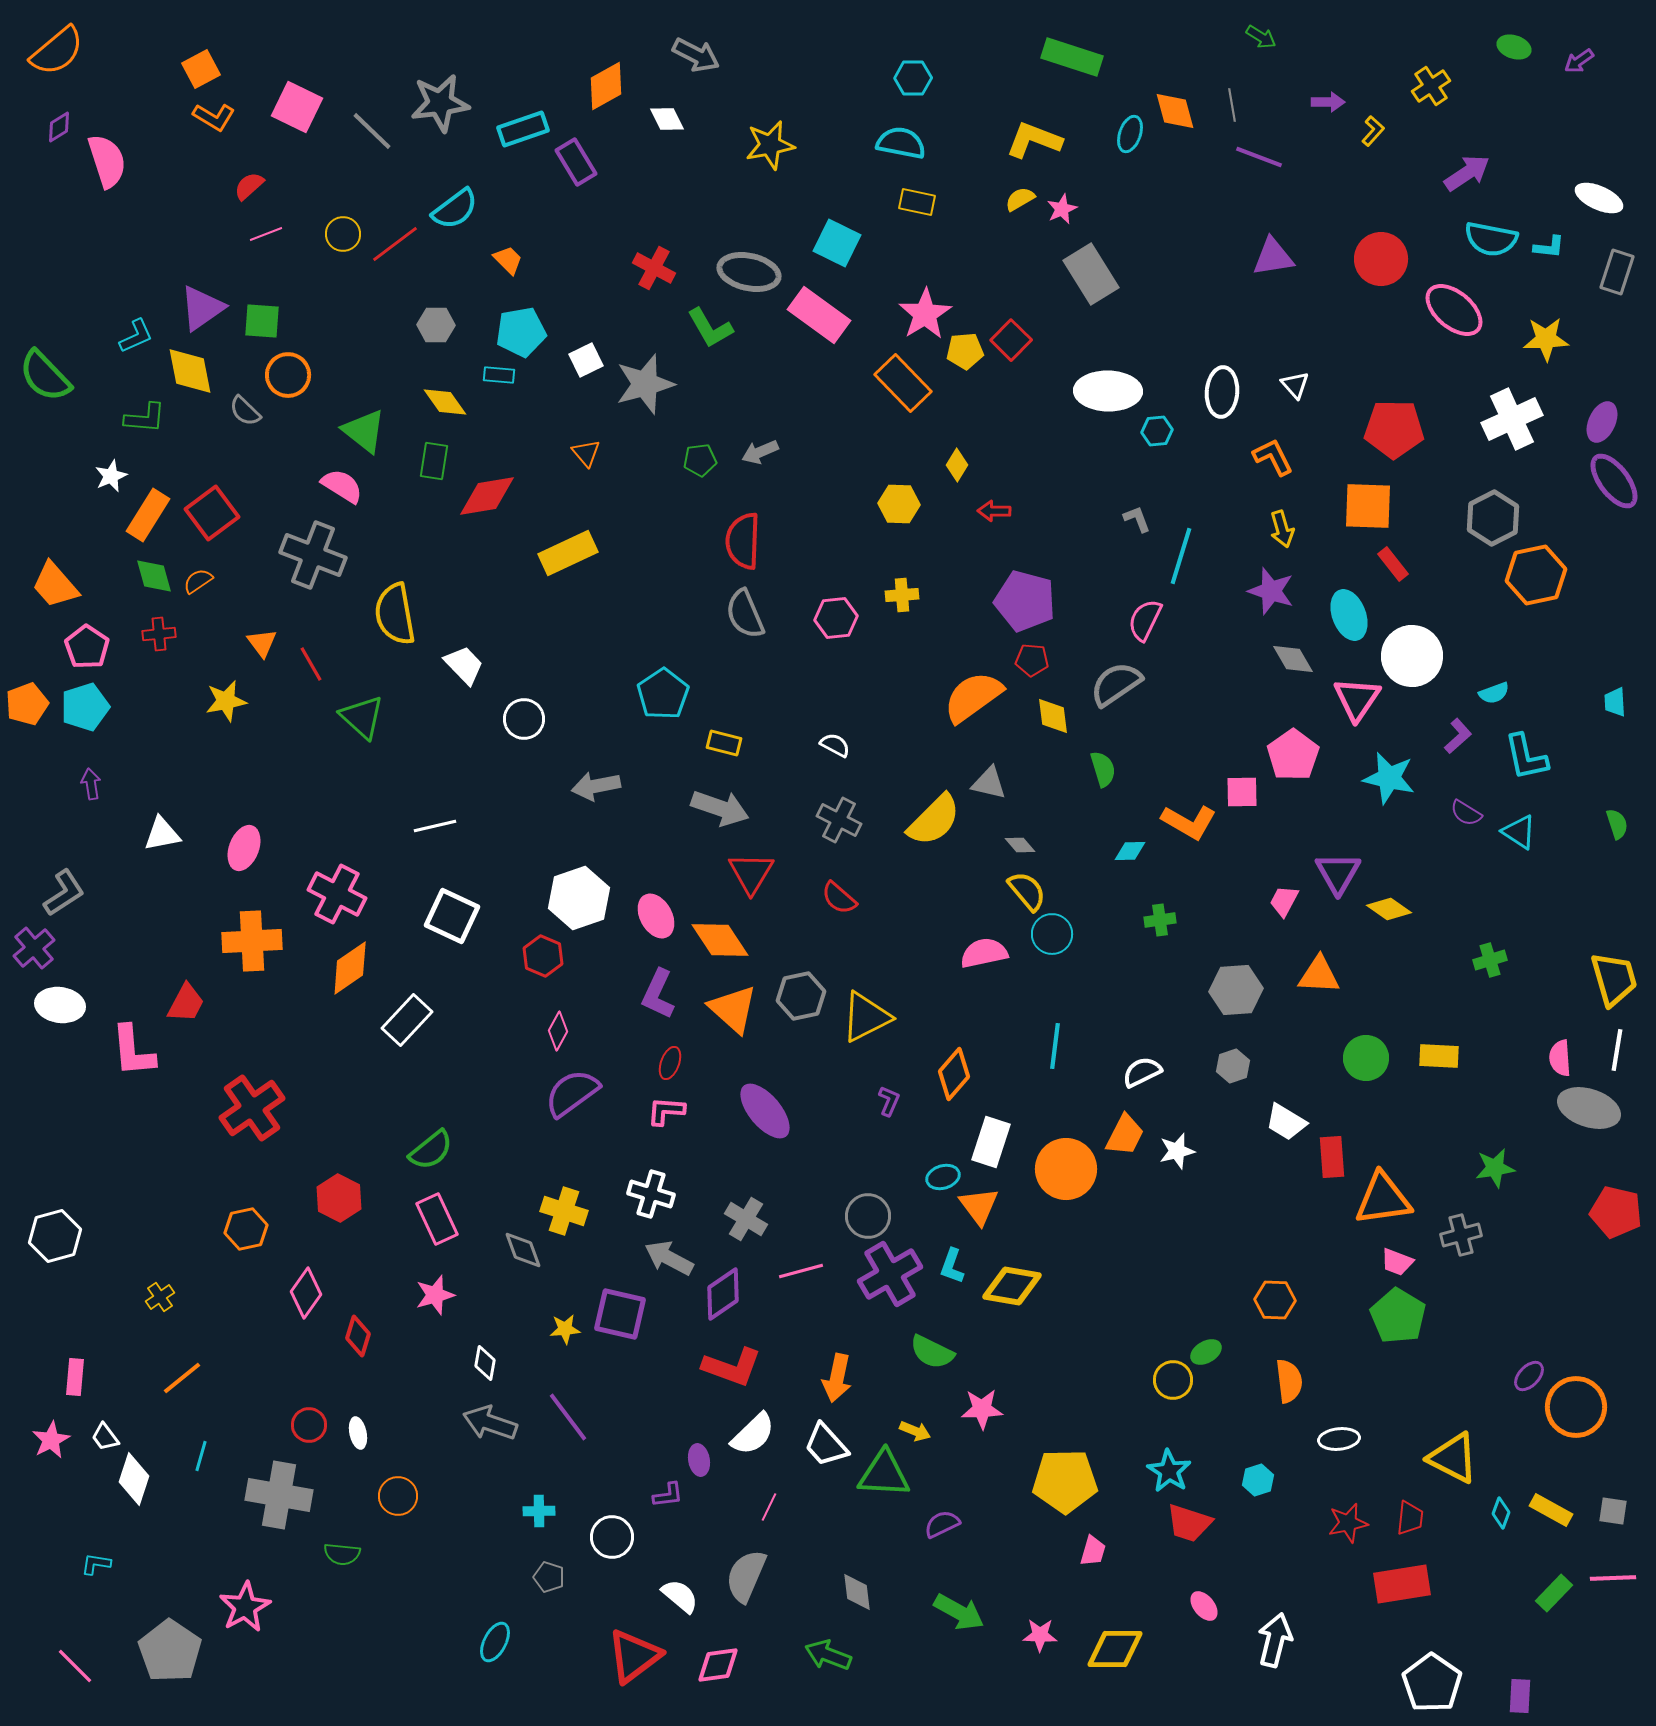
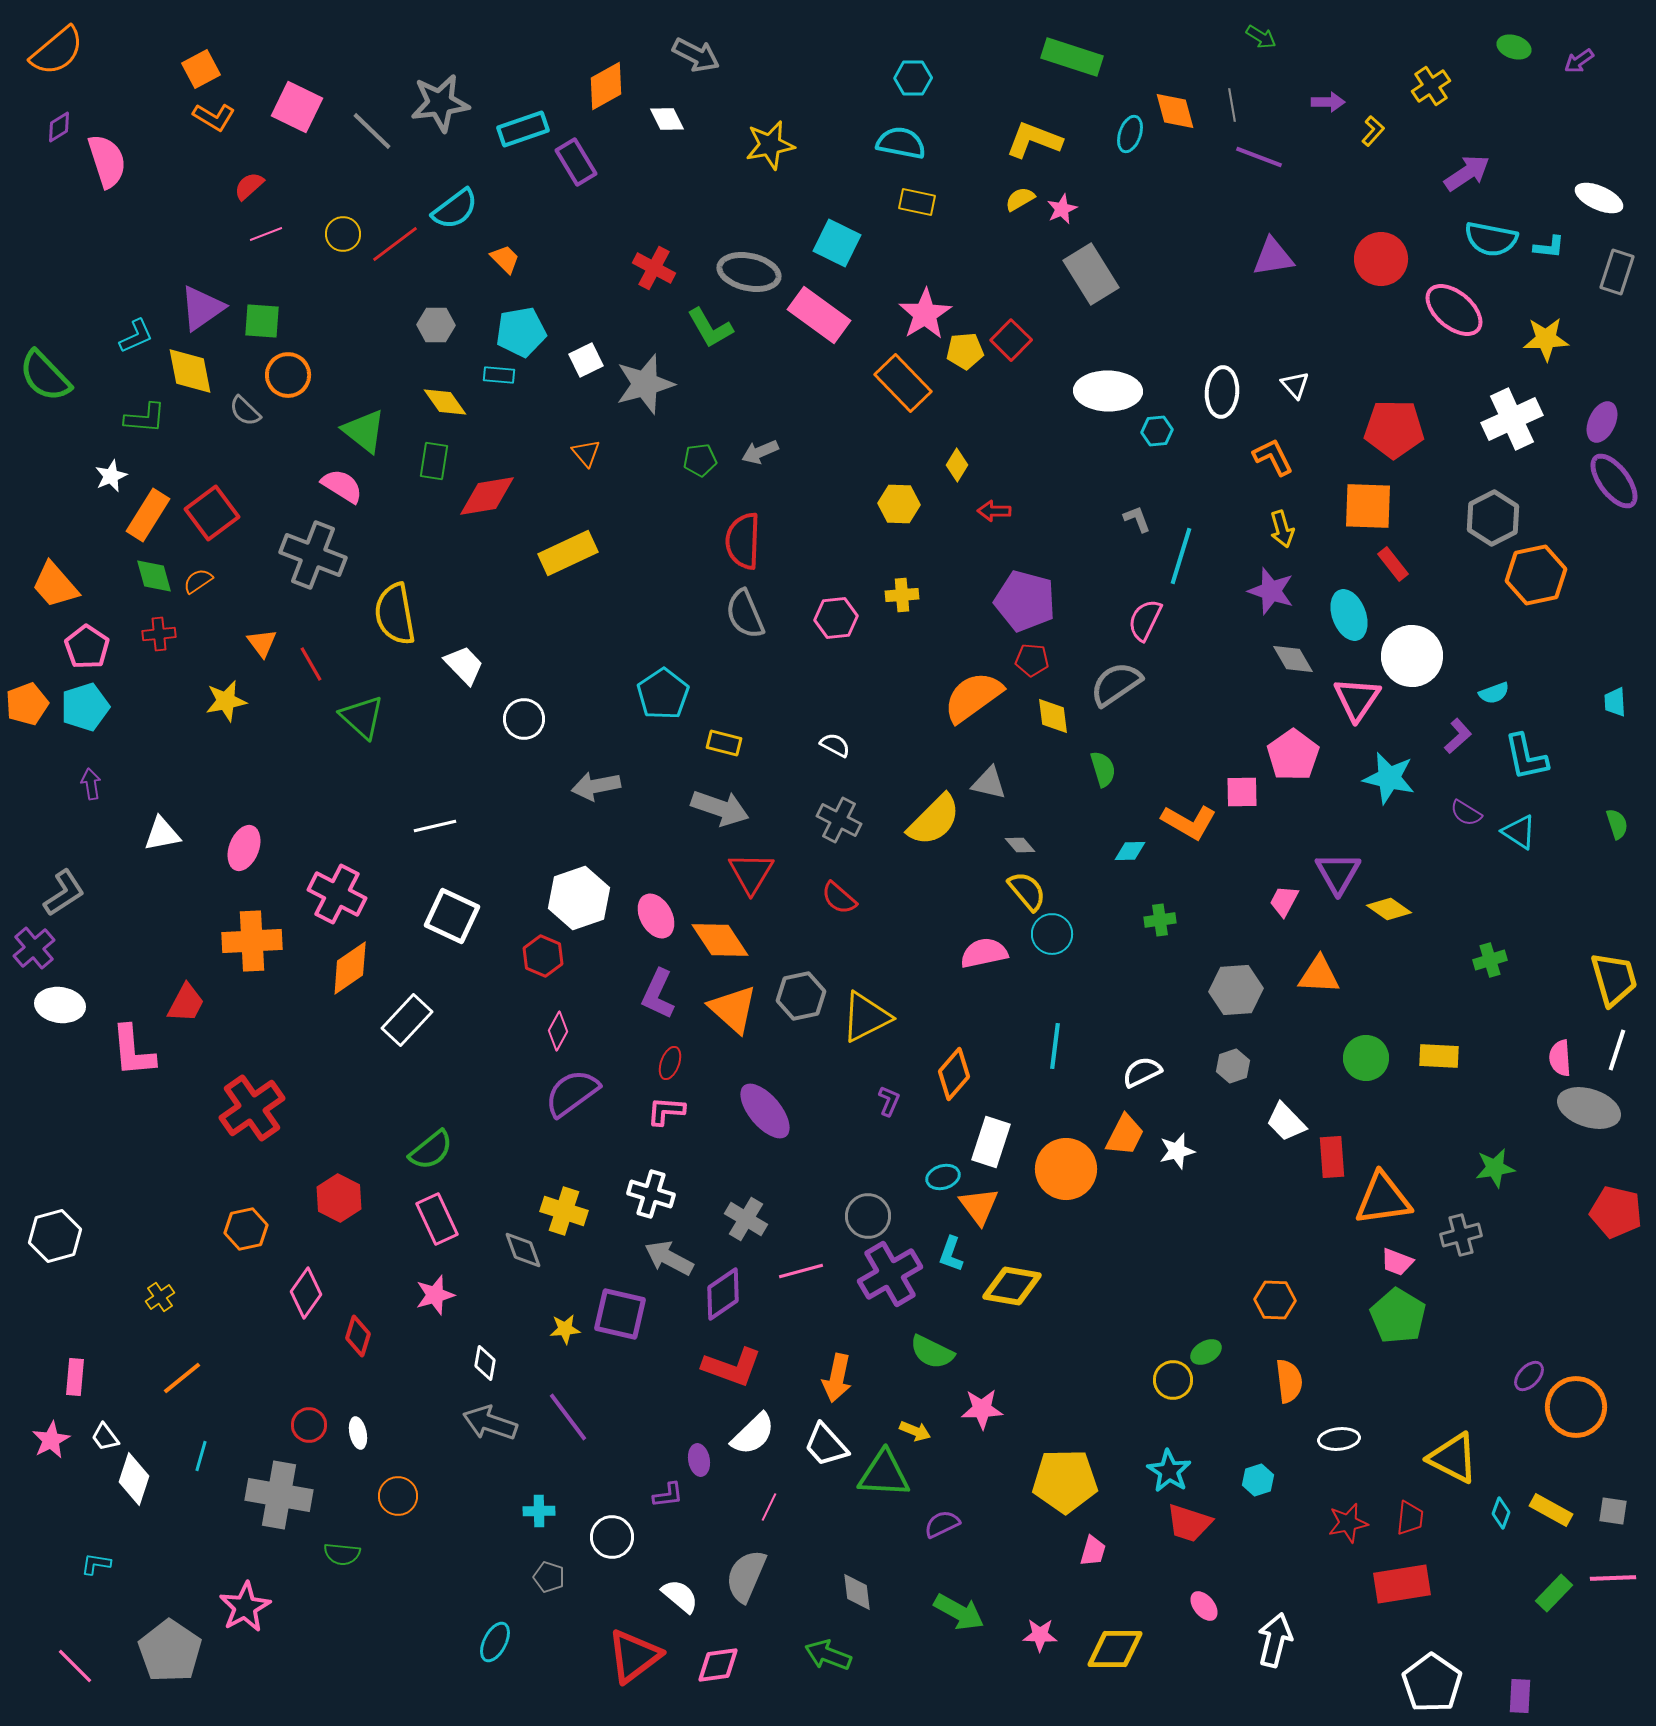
orange trapezoid at (508, 260): moved 3 px left, 1 px up
white line at (1617, 1050): rotated 9 degrees clockwise
white trapezoid at (1286, 1122): rotated 15 degrees clockwise
cyan L-shape at (952, 1266): moved 1 px left, 12 px up
